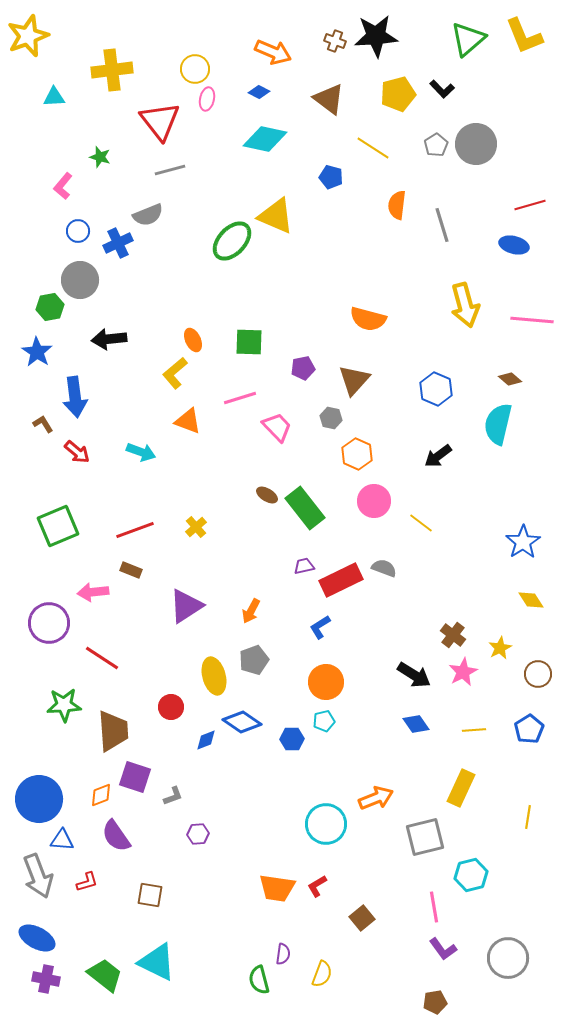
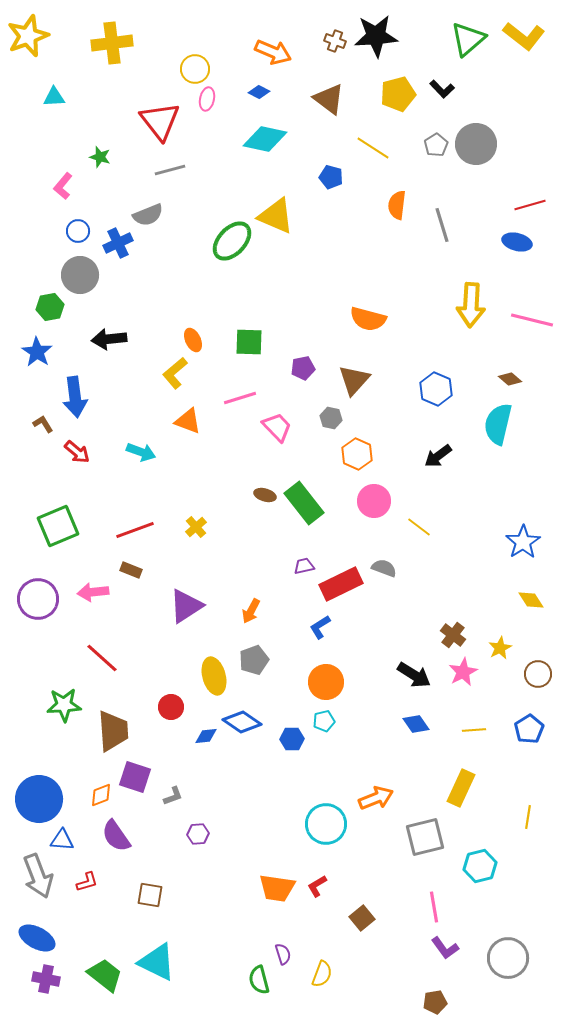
yellow L-shape at (524, 36): rotated 30 degrees counterclockwise
yellow cross at (112, 70): moved 27 px up
blue ellipse at (514, 245): moved 3 px right, 3 px up
gray circle at (80, 280): moved 5 px up
yellow arrow at (465, 305): moved 6 px right; rotated 18 degrees clockwise
pink line at (532, 320): rotated 9 degrees clockwise
brown ellipse at (267, 495): moved 2 px left; rotated 15 degrees counterclockwise
green rectangle at (305, 508): moved 1 px left, 5 px up
yellow line at (421, 523): moved 2 px left, 4 px down
red rectangle at (341, 580): moved 4 px down
purple circle at (49, 623): moved 11 px left, 24 px up
red line at (102, 658): rotated 9 degrees clockwise
blue diamond at (206, 740): moved 4 px up; rotated 15 degrees clockwise
cyan hexagon at (471, 875): moved 9 px right, 9 px up
purple L-shape at (443, 949): moved 2 px right, 1 px up
purple semicircle at (283, 954): rotated 25 degrees counterclockwise
